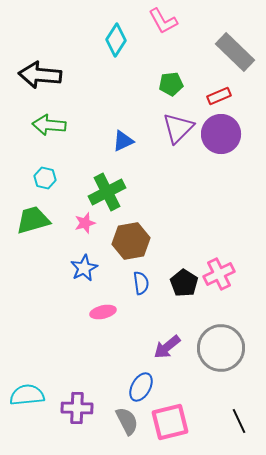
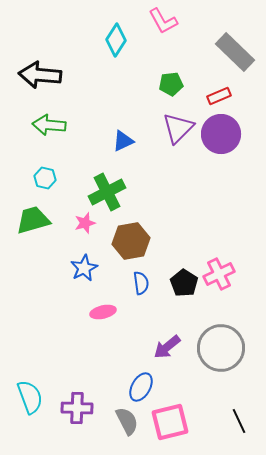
cyan semicircle: moved 3 px right, 2 px down; rotated 76 degrees clockwise
